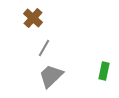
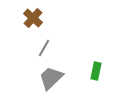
green rectangle: moved 8 px left
gray trapezoid: moved 2 px down
